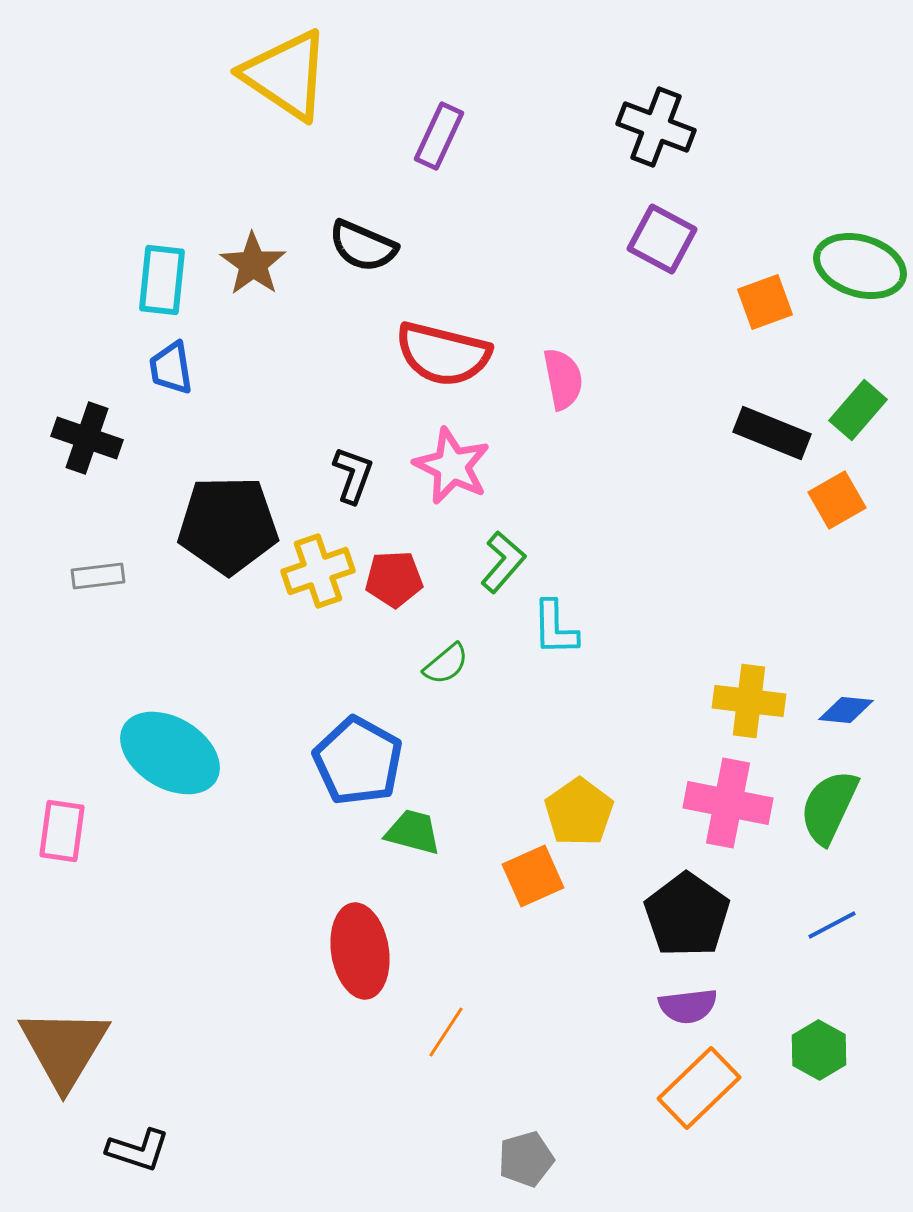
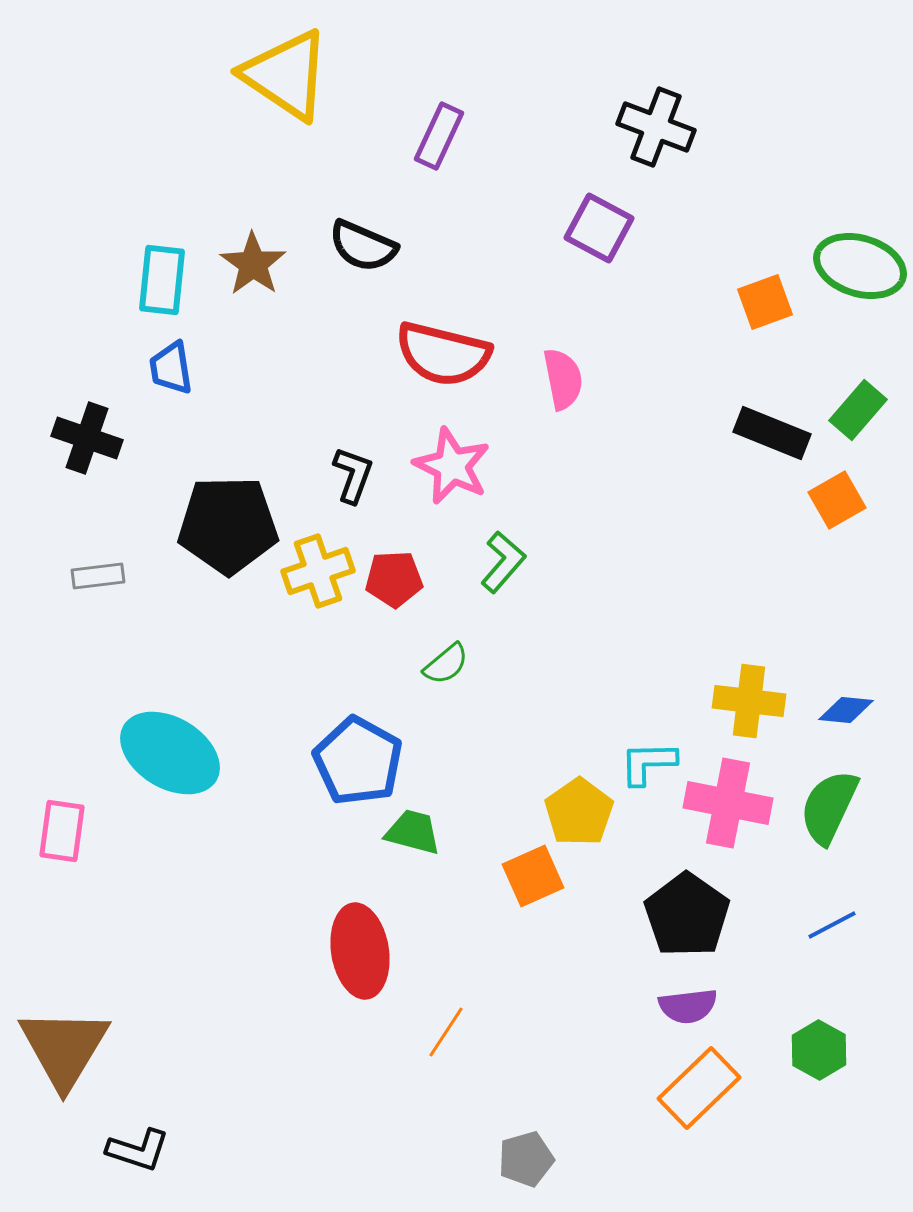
purple square at (662, 239): moved 63 px left, 11 px up
cyan L-shape at (555, 628): moved 93 px right, 135 px down; rotated 90 degrees clockwise
